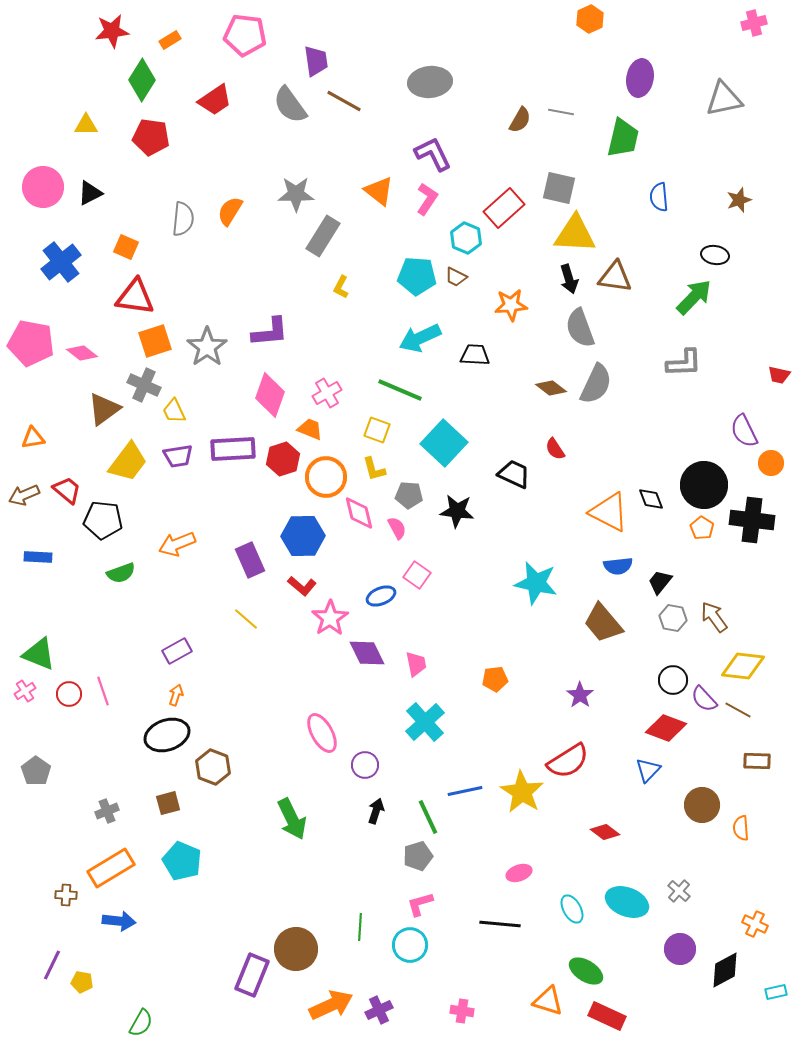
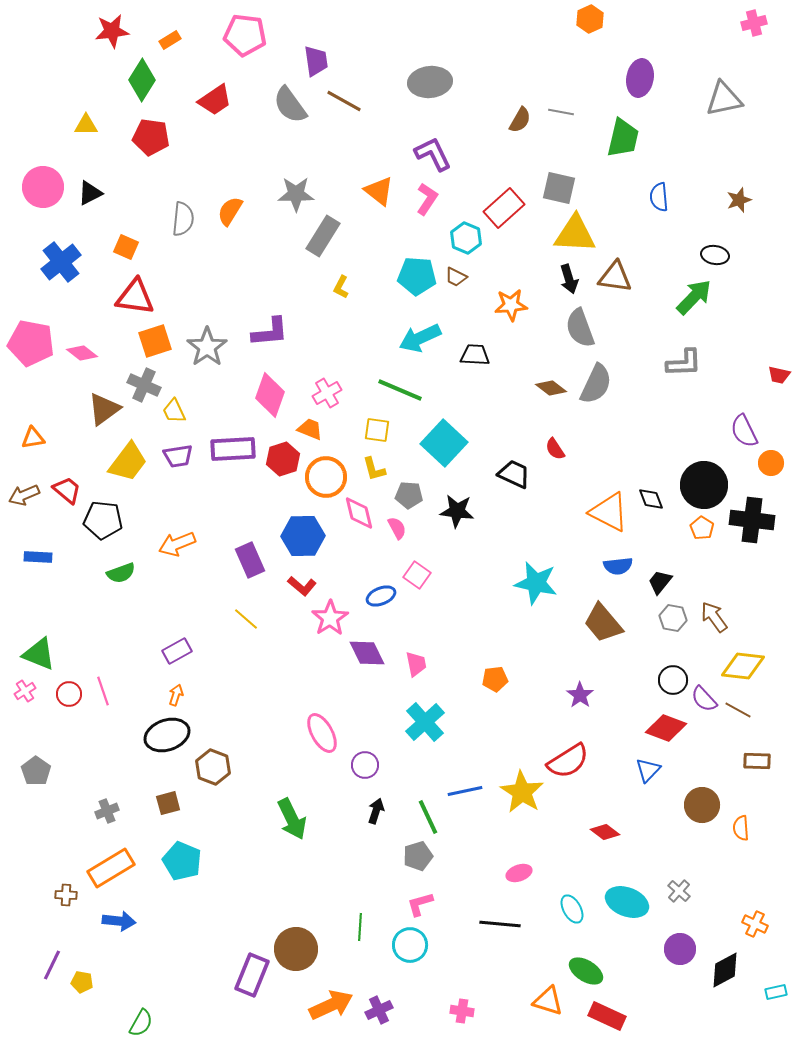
yellow square at (377, 430): rotated 12 degrees counterclockwise
